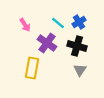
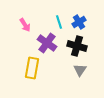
cyan line: moved 1 px right, 1 px up; rotated 32 degrees clockwise
